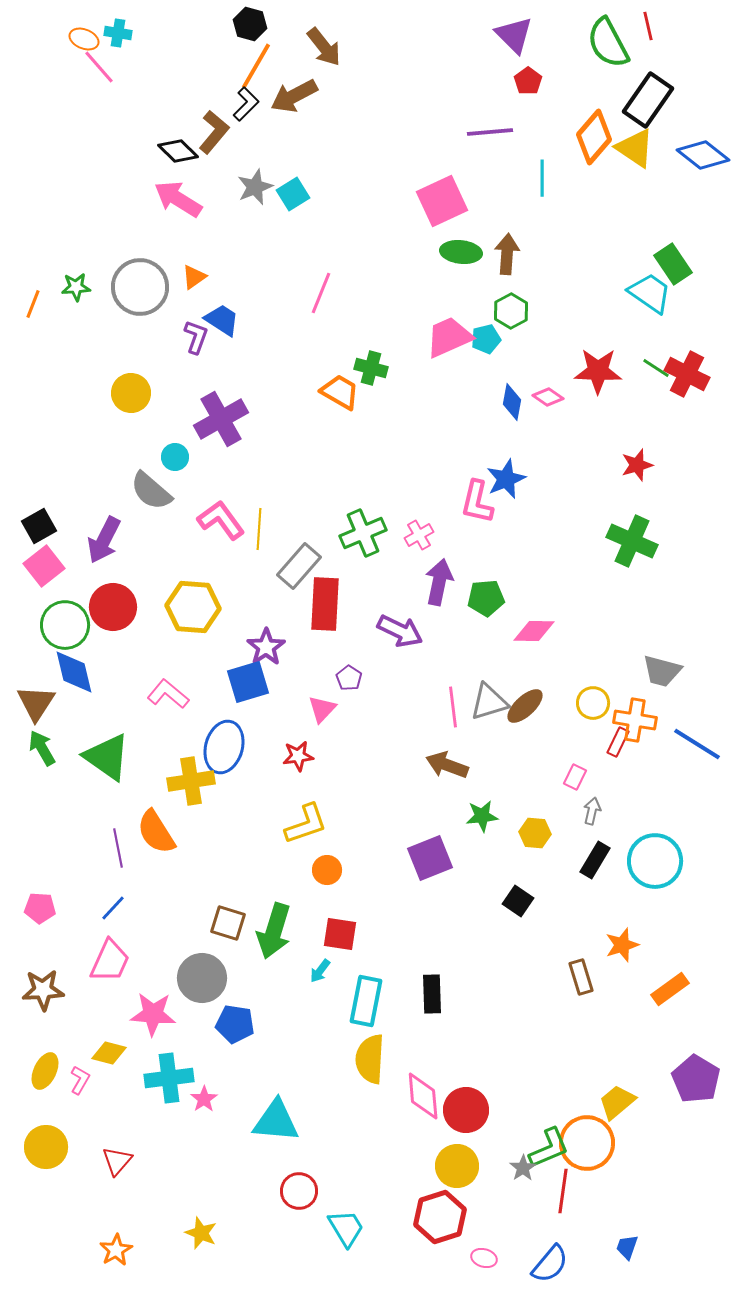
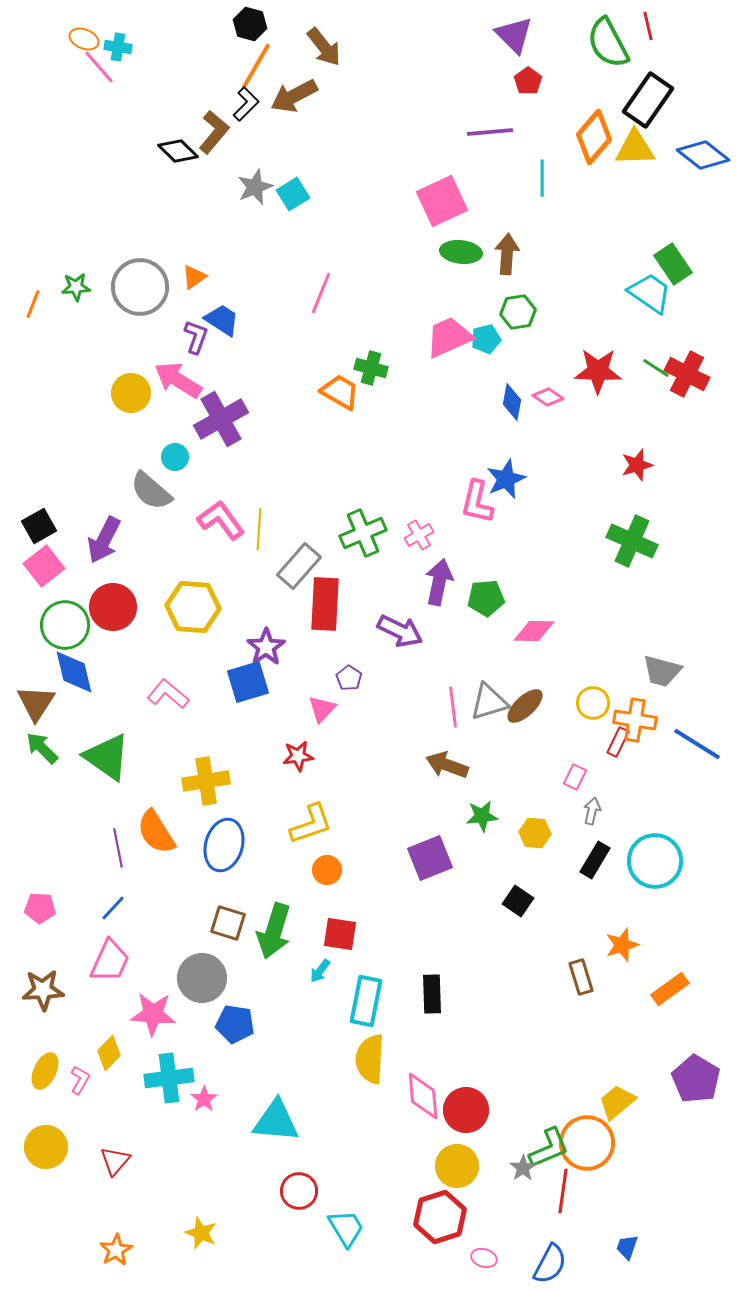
cyan cross at (118, 33): moved 14 px down
yellow triangle at (635, 148): rotated 36 degrees counterclockwise
pink arrow at (178, 199): moved 181 px down
green hexagon at (511, 311): moved 7 px right, 1 px down; rotated 20 degrees clockwise
blue ellipse at (224, 747): moved 98 px down
green arrow at (42, 748): rotated 15 degrees counterclockwise
yellow cross at (191, 781): moved 15 px right
yellow L-shape at (306, 824): moved 5 px right
yellow diamond at (109, 1053): rotated 60 degrees counterclockwise
red triangle at (117, 1161): moved 2 px left
blue semicircle at (550, 1264): rotated 12 degrees counterclockwise
